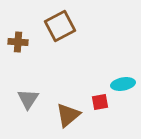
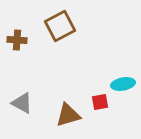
brown cross: moved 1 px left, 2 px up
gray triangle: moved 6 px left, 4 px down; rotated 35 degrees counterclockwise
brown triangle: rotated 24 degrees clockwise
